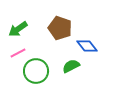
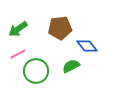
brown pentagon: rotated 25 degrees counterclockwise
pink line: moved 1 px down
